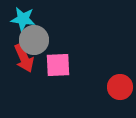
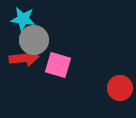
red arrow: rotated 72 degrees counterclockwise
pink square: rotated 20 degrees clockwise
red circle: moved 1 px down
